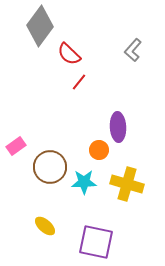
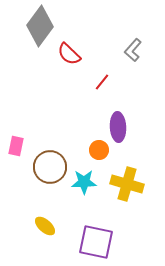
red line: moved 23 px right
pink rectangle: rotated 42 degrees counterclockwise
